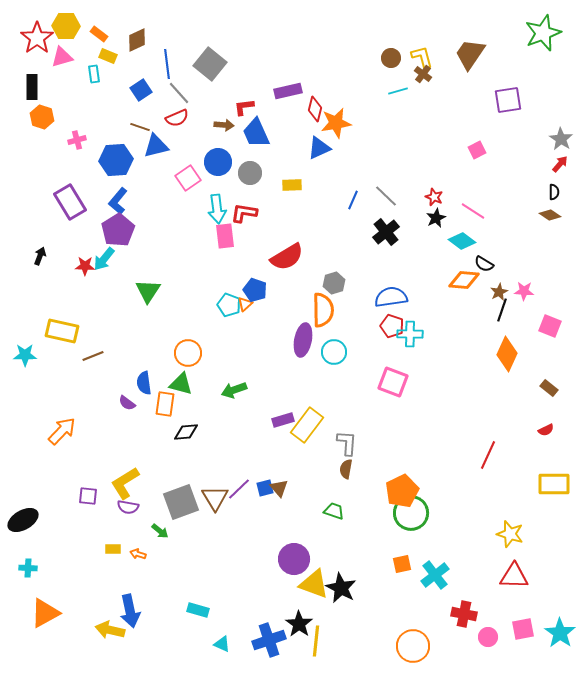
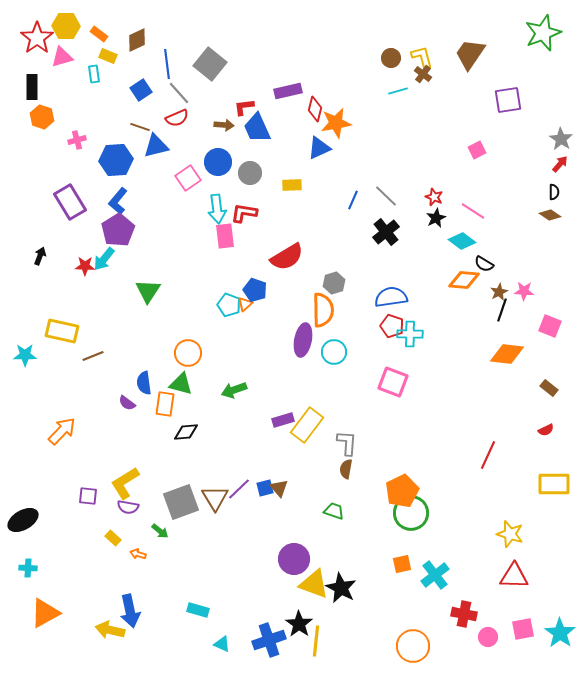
blue trapezoid at (256, 133): moved 1 px right, 5 px up
orange diamond at (507, 354): rotated 72 degrees clockwise
yellow rectangle at (113, 549): moved 11 px up; rotated 42 degrees clockwise
